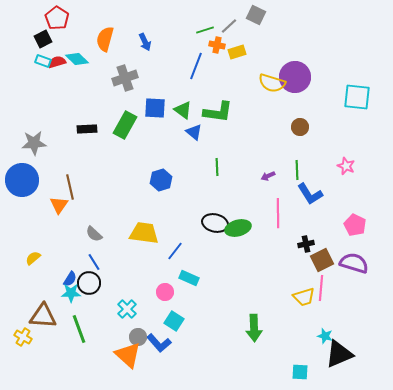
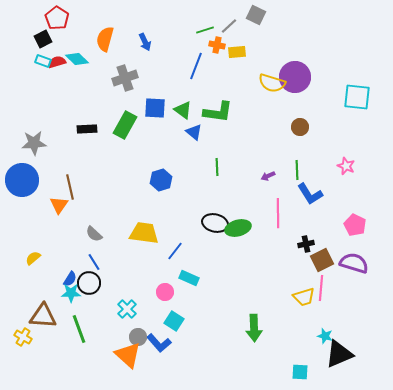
yellow rectangle at (237, 52): rotated 12 degrees clockwise
